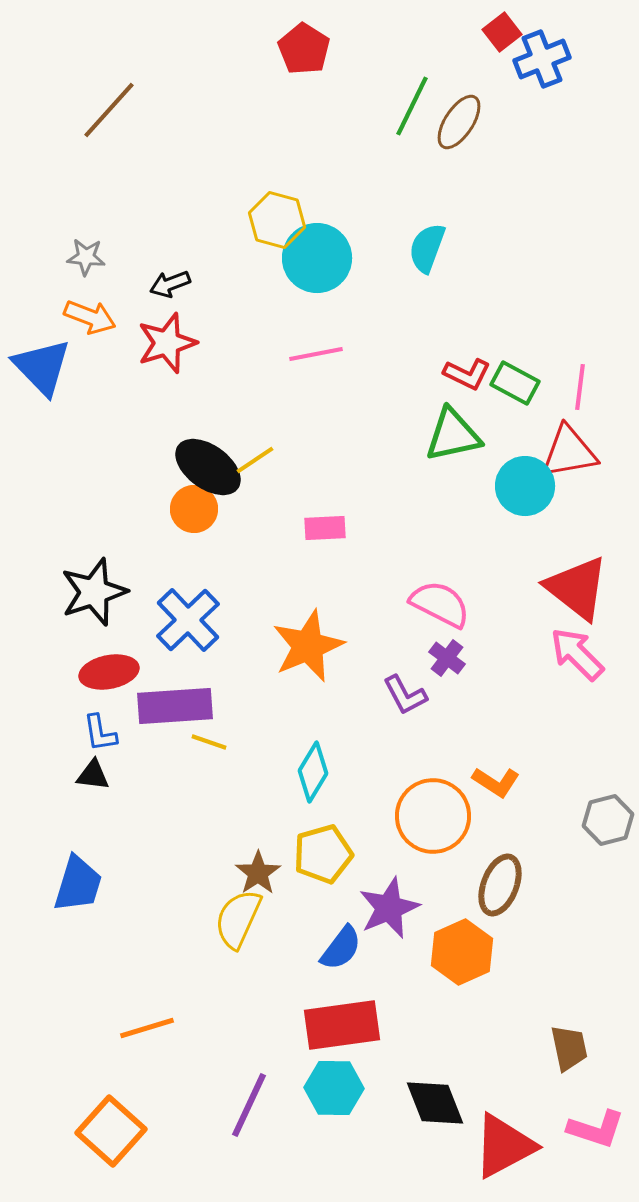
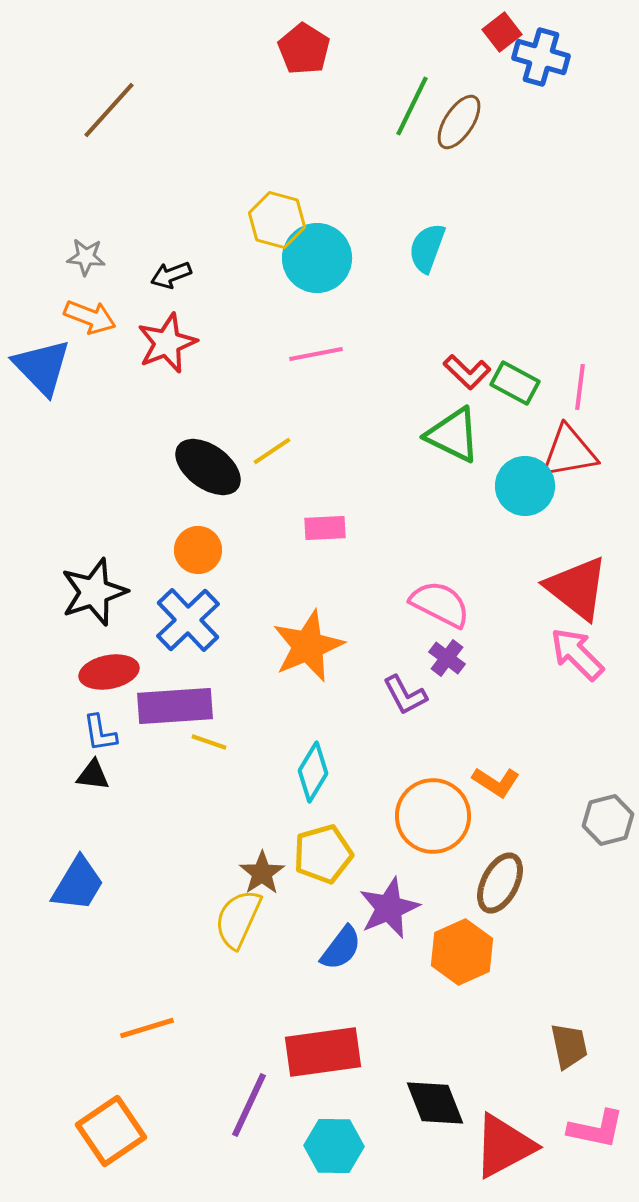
blue cross at (542, 59): moved 1 px left, 2 px up; rotated 38 degrees clockwise
black arrow at (170, 284): moved 1 px right, 9 px up
red star at (167, 343): rotated 4 degrees counterclockwise
red L-shape at (467, 374): moved 2 px up; rotated 18 degrees clockwise
green triangle at (453, 435): rotated 38 degrees clockwise
yellow line at (255, 460): moved 17 px right, 9 px up
orange circle at (194, 509): moved 4 px right, 41 px down
brown star at (258, 873): moved 4 px right
blue trapezoid at (78, 884): rotated 14 degrees clockwise
brown ellipse at (500, 885): moved 2 px up; rotated 6 degrees clockwise
red rectangle at (342, 1025): moved 19 px left, 27 px down
brown trapezoid at (569, 1048): moved 2 px up
cyan hexagon at (334, 1088): moved 58 px down
pink L-shape at (596, 1129): rotated 6 degrees counterclockwise
orange square at (111, 1131): rotated 14 degrees clockwise
